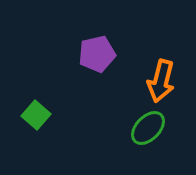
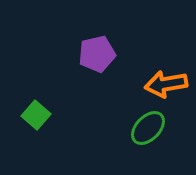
orange arrow: moved 5 px right, 3 px down; rotated 66 degrees clockwise
